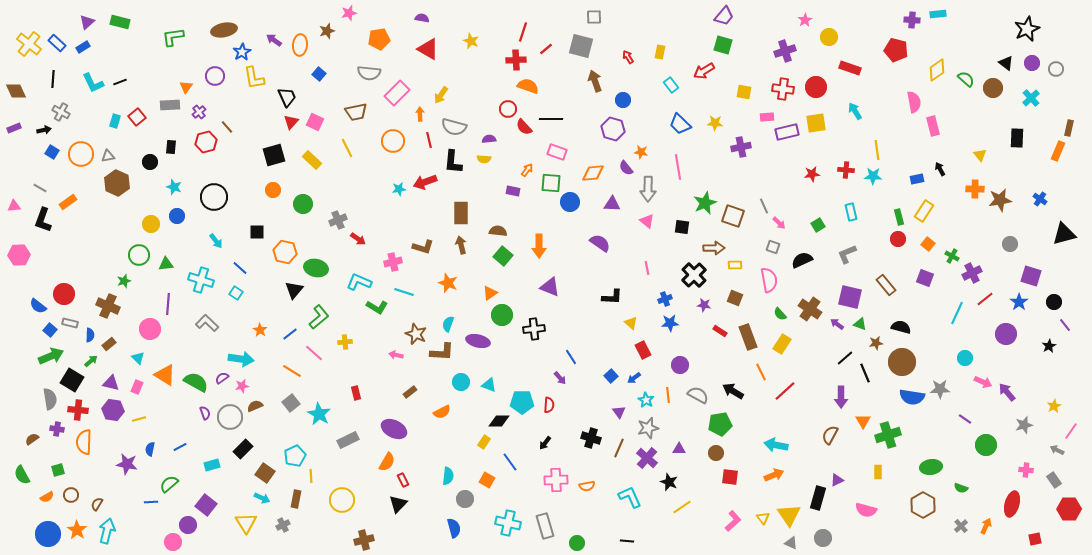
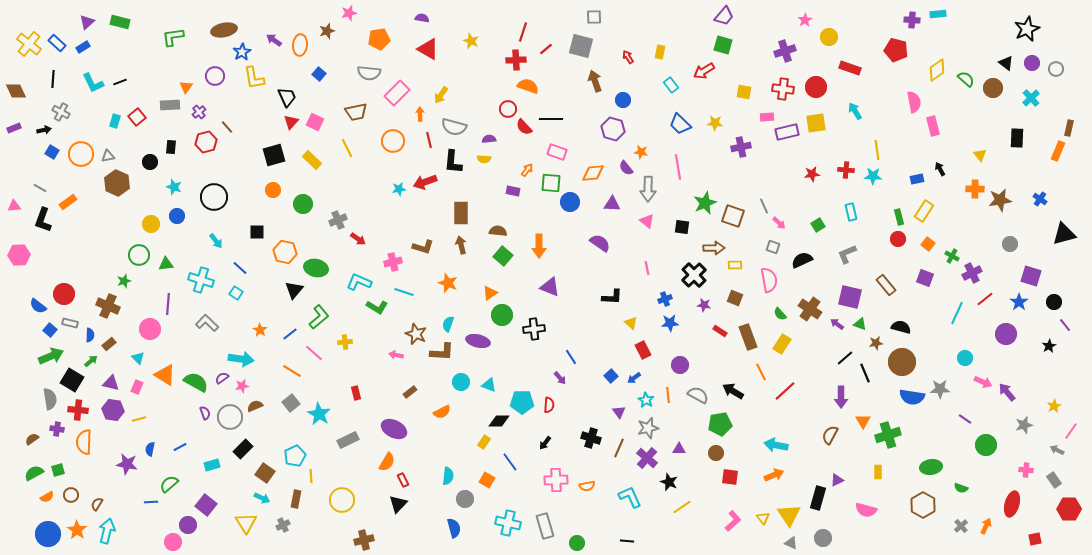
green semicircle at (22, 475): moved 12 px right, 2 px up; rotated 90 degrees clockwise
